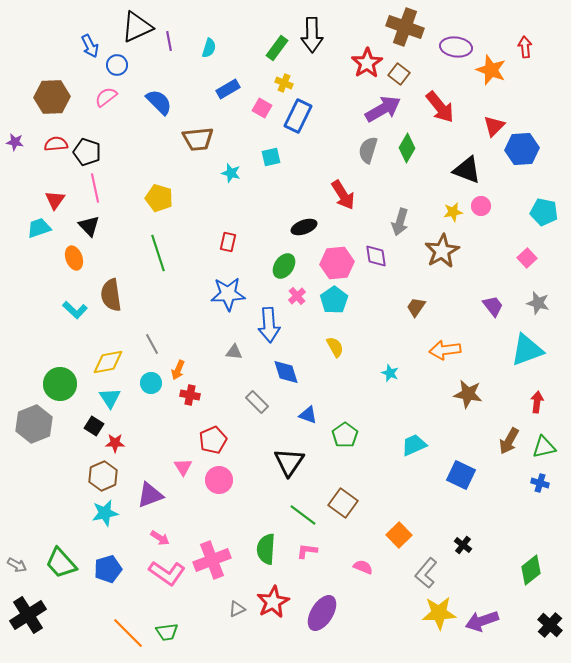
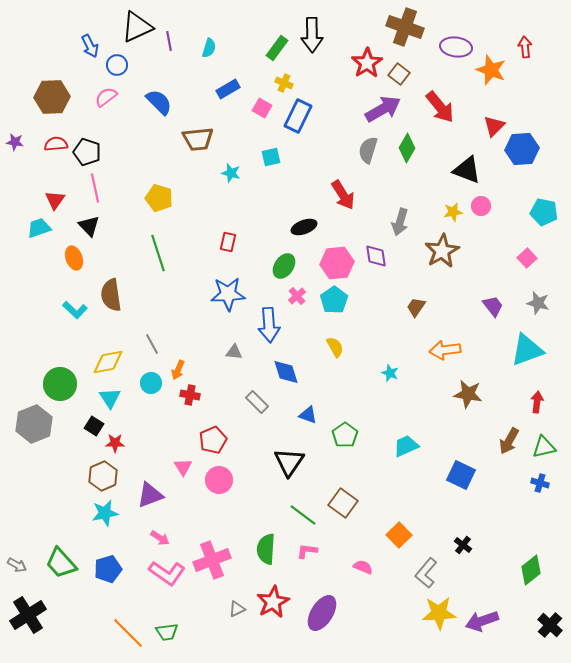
cyan trapezoid at (414, 445): moved 8 px left, 1 px down
